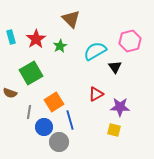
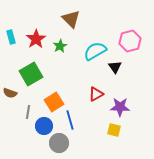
green square: moved 1 px down
gray line: moved 1 px left
blue circle: moved 1 px up
gray circle: moved 1 px down
